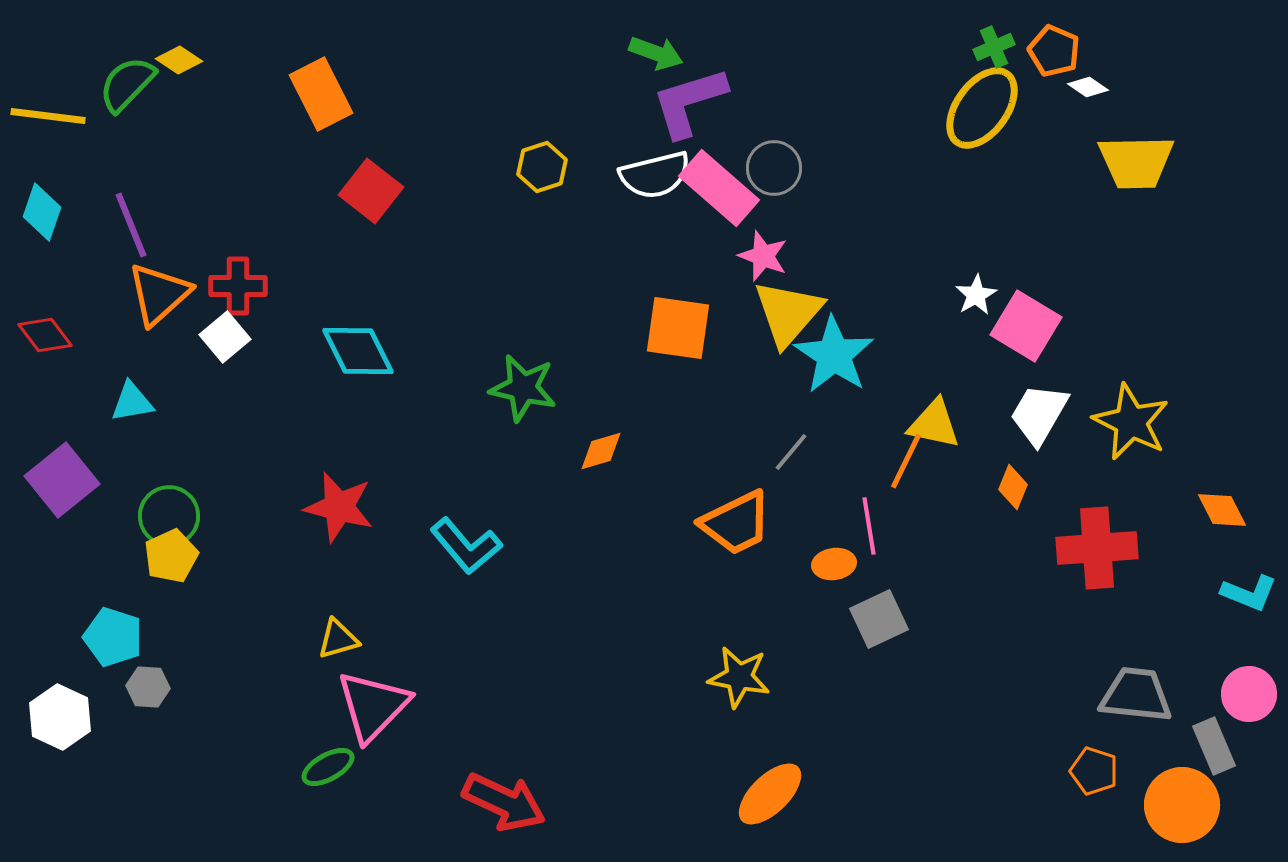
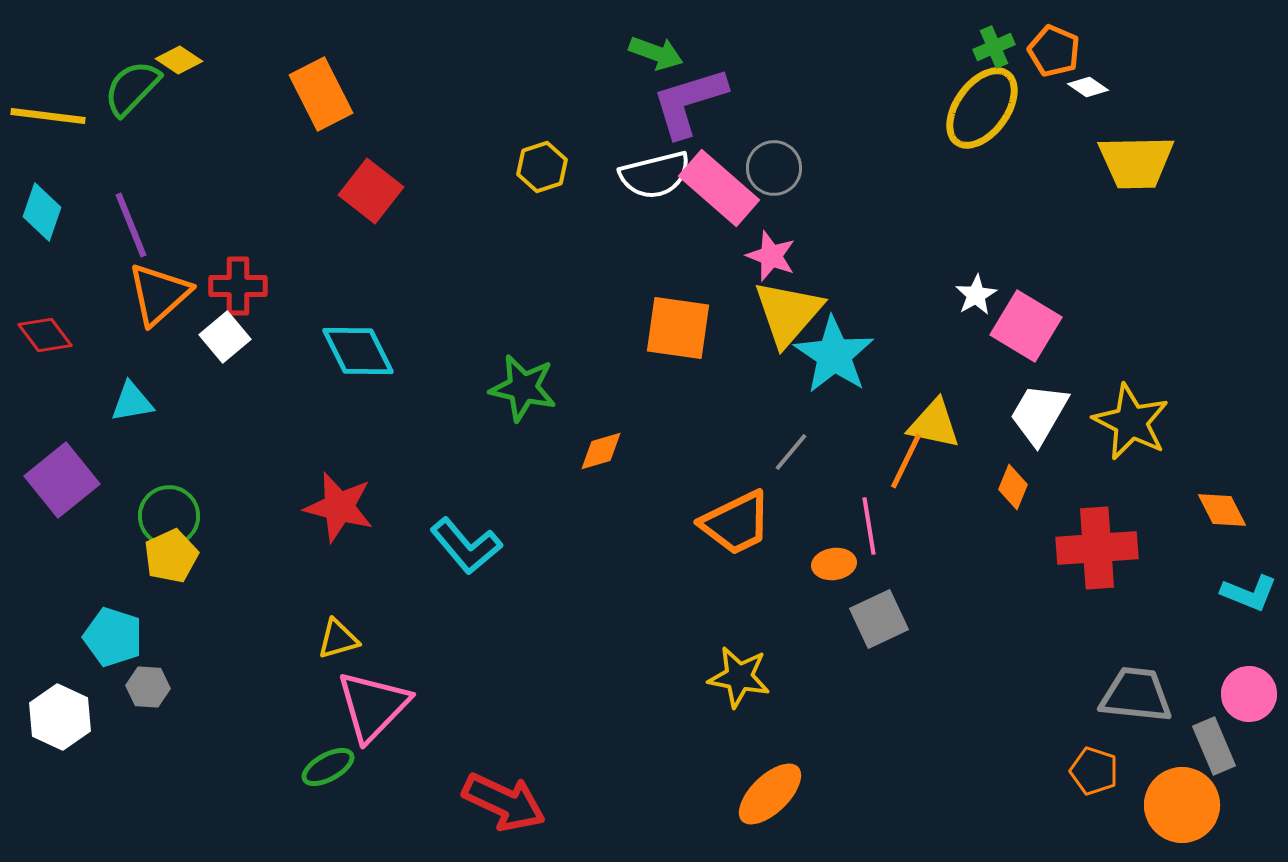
green semicircle at (127, 84): moved 5 px right, 4 px down
pink star at (763, 256): moved 8 px right
